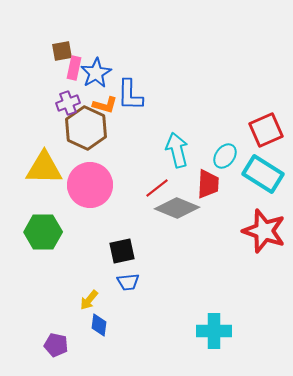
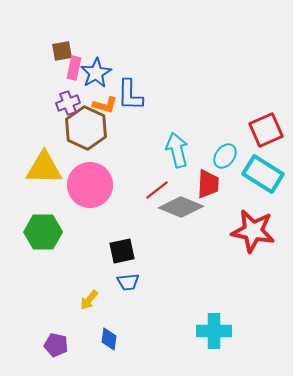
red line: moved 2 px down
gray diamond: moved 4 px right, 1 px up
red star: moved 11 px left; rotated 9 degrees counterclockwise
blue diamond: moved 10 px right, 14 px down
